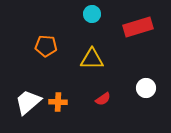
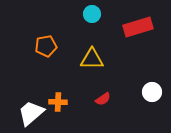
orange pentagon: rotated 15 degrees counterclockwise
white circle: moved 6 px right, 4 px down
white trapezoid: moved 3 px right, 11 px down
